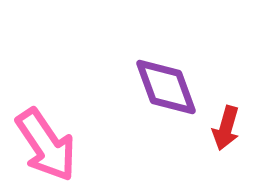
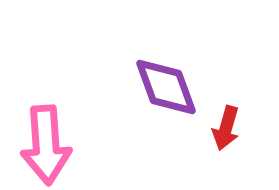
pink arrow: rotated 30 degrees clockwise
